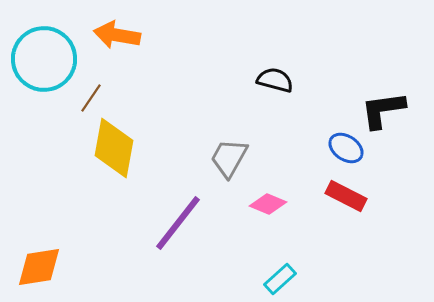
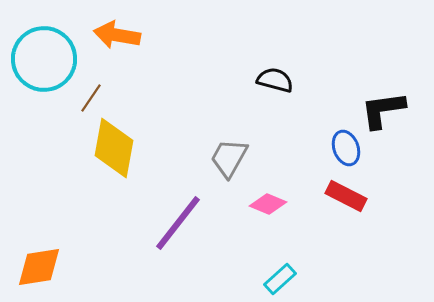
blue ellipse: rotated 36 degrees clockwise
